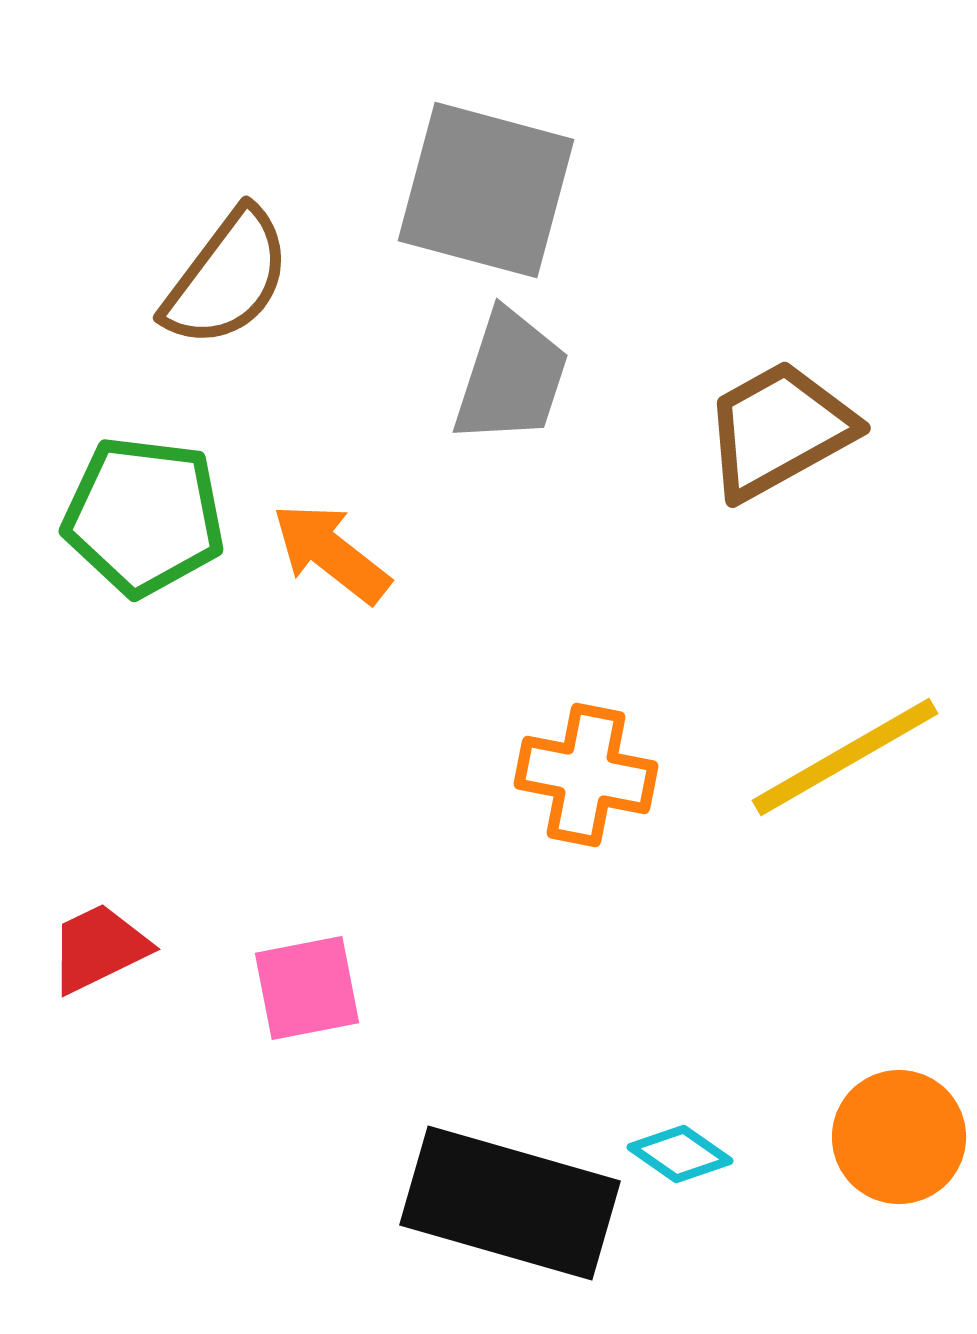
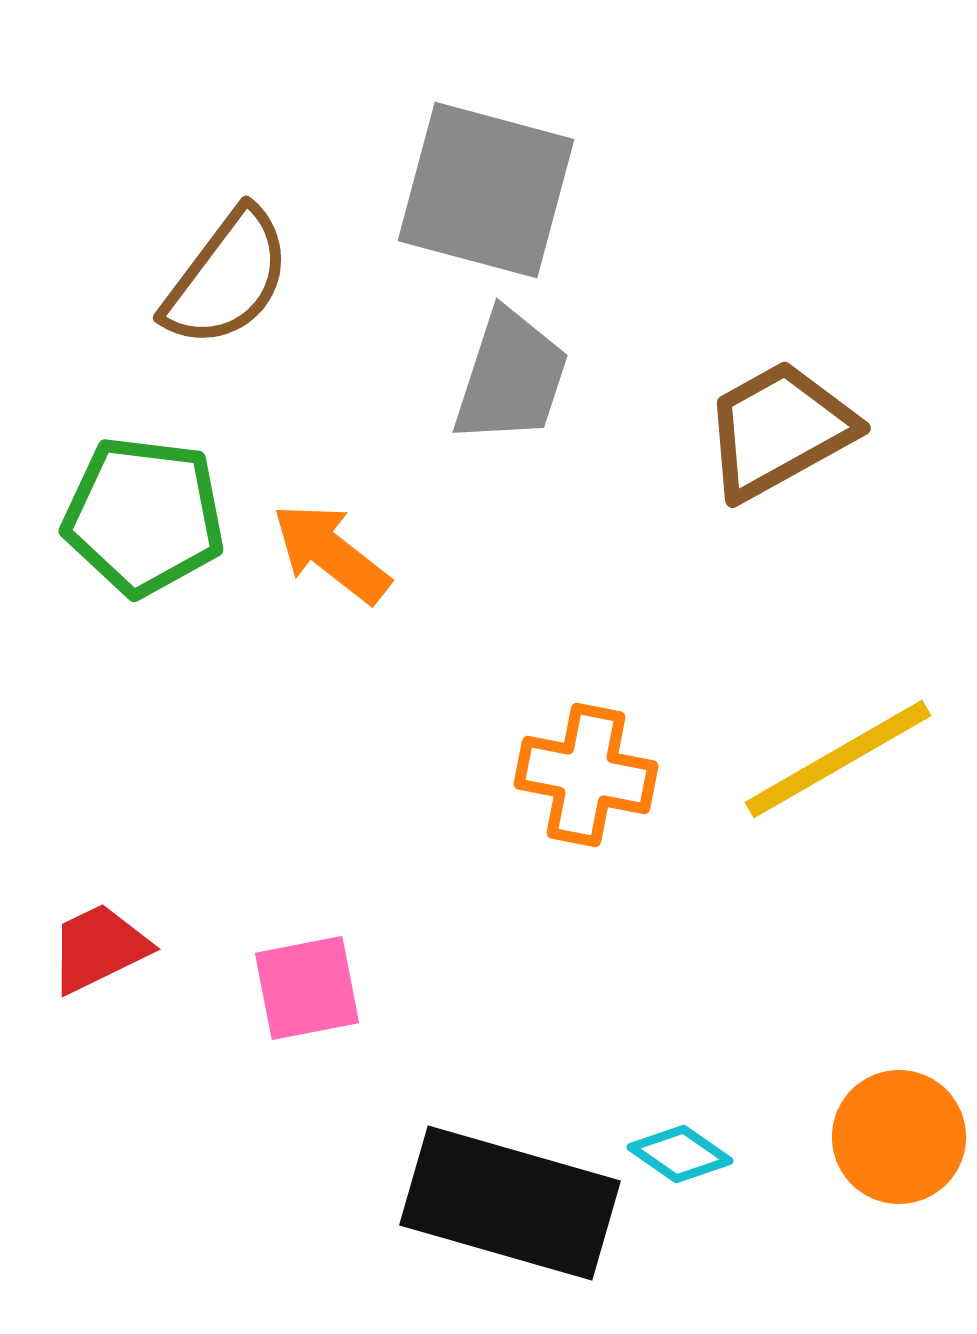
yellow line: moved 7 px left, 2 px down
